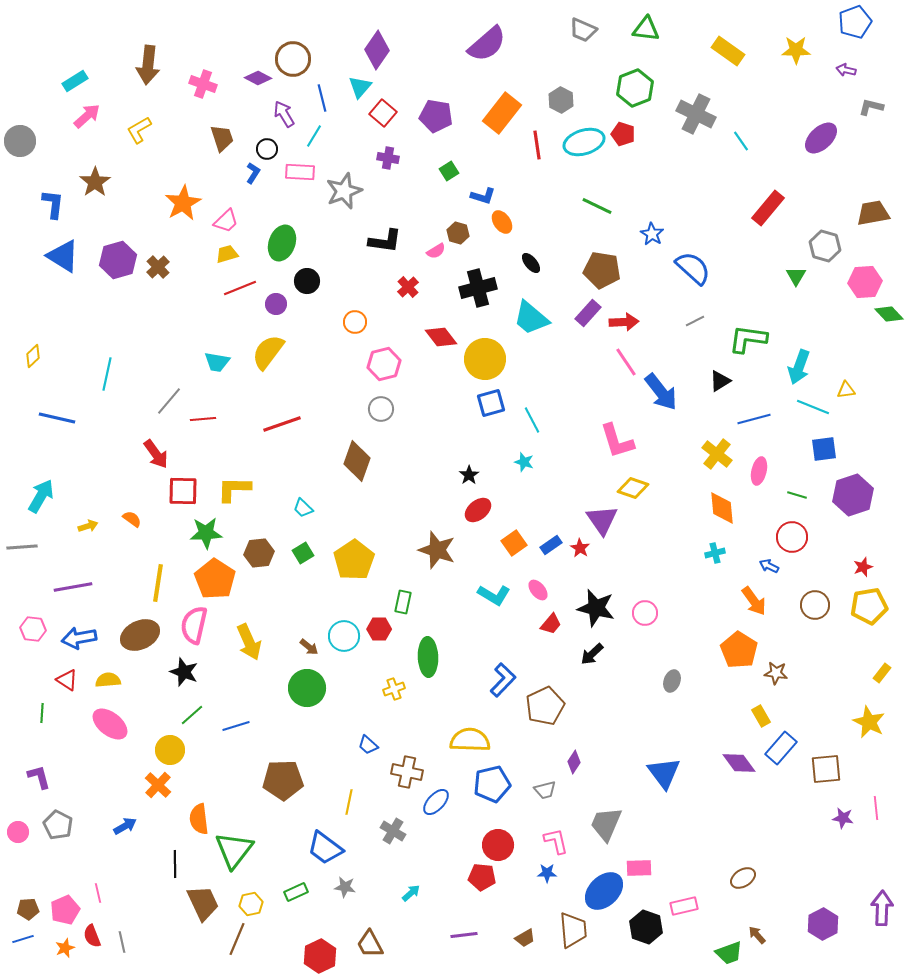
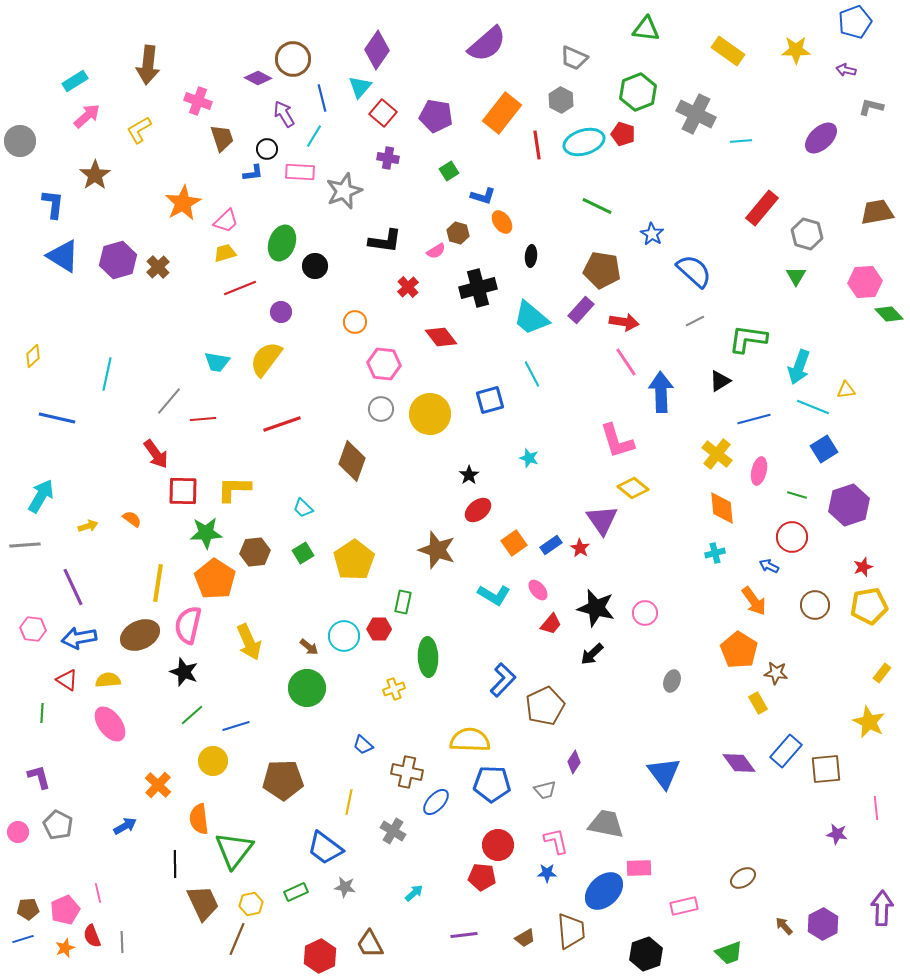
gray trapezoid at (583, 30): moved 9 px left, 28 px down
pink cross at (203, 84): moved 5 px left, 17 px down
green hexagon at (635, 88): moved 3 px right, 4 px down
cyan line at (741, 141): rotated 60 degrees counterclockwise
blue L-shape at (253, 173): rotated 50 degrees clockwise
brown star at (95, 182): moved 7 px up
red rectangle at (768, 208): moved 6 px left
brown trapezoid at (873, 213): moved 4 px right, 1 px up
gray hexagon at (825, 246): moved 18 px left, 12 px up
yellow trapezoid at (227, 254): moved 2 px left, 1 px up
black ellipse at (531, 263): moved 7 px up; rotated 45 degrees clockwise
blue semicircle at (693, 268): moved 1 px right, 3 px down
black circle at (307, 281): moved 8 px right, 15 px up
purple circle at (276, 304): moved 5 px right, 8 px down
purple rectangle at (588, 313): moved 7 px left, 3 px up
red arrow at (624, 322): rotated 12 degrees clockwise
yellow semicircle at (268, 352): moved 2 px left, 7 px down
yellow circle at (485, 359): moved 55 px left, 55 px down
pink hexagon at (384, 364): rotated 20 degrees clockwise
blue arrow at (661, 392): rotated 144 degrees counterclockwise
blue square at (491, 403): moved 1 px left, 3 px up
cyan line at (532, 420): moved 46 px up
blue square at (824, 449): rotated 24 degrees counterclockwise
brown diamond at (357, 461): moved 5 px left
cyan star at (524, 462): moved 5 px right, 4 px up
yellow diamond at (633, 488): rotated 20 degrees clockwise
purple hexagon at (853, 495): moved 4 px left, 10 px down
gray line at (22, 547): moved 3 px right, 2 px up
brown hexagon at (259, 553): moved 4 px left, 1 px up
purple line at (73, 587): rotated 75 degrees clockwise
pink semicircle at (194, 625): moved 6 px left
yellow rectangle at (761, 716): moved 3 px left, 13 px up
pink ellipse at (110, 724): rotated 15 degrees clockwise
blue trapezoid at (368, 745): moved 5 px left
blue rectangle at (781, 748): moved 5 px right, 3 px down
yellow circle at (170, 750): moved 43 px right, 11 px down
blue pentagon at (492, 784): rotated 15 degrees clockwise
purple star at (843, 818): moved 6 px left, 16 px down
gray trapezoid at (606, 824): rotated 78 degrees clockwise
cyan arrow at (411, 893): moved 3 px right
black hexagon at (646, 927): moved 27 px down; rotated 20 degrees clockwise
brown trapezoid at (573, 930): moved 2 px left, 1 px down
brown arrow at (757, 935): moved 27 px right, 9 px up
gray line at (122, 942): rotated 10 degrees clockwise
